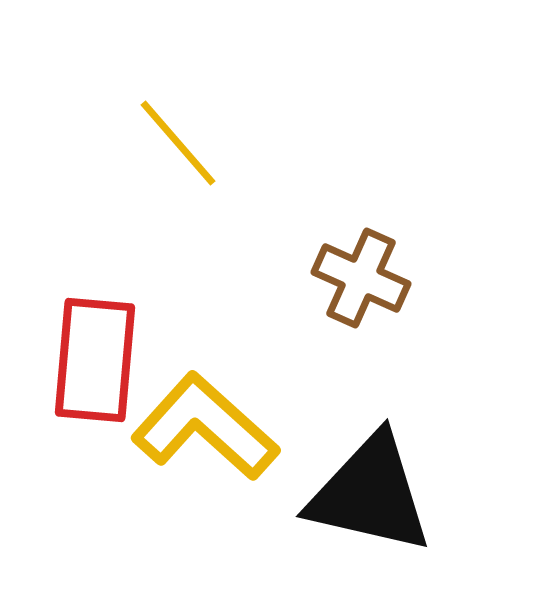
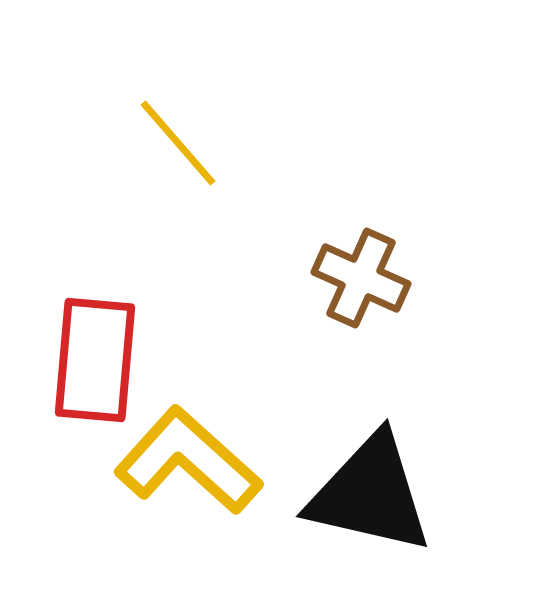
yellow L-shape: moved 17 px left, 34 px down
